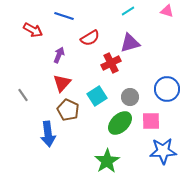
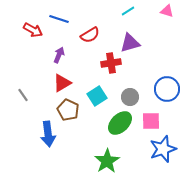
blue line: moved 5 px left, 3 px down
red semicircle: moved 3 px up
red cross: rotated 18 degrees clockwise
red triangle: rotated 18 degrees clockwise
blue star: moved 2 px up; rotated 16 degrees counterclockwise
